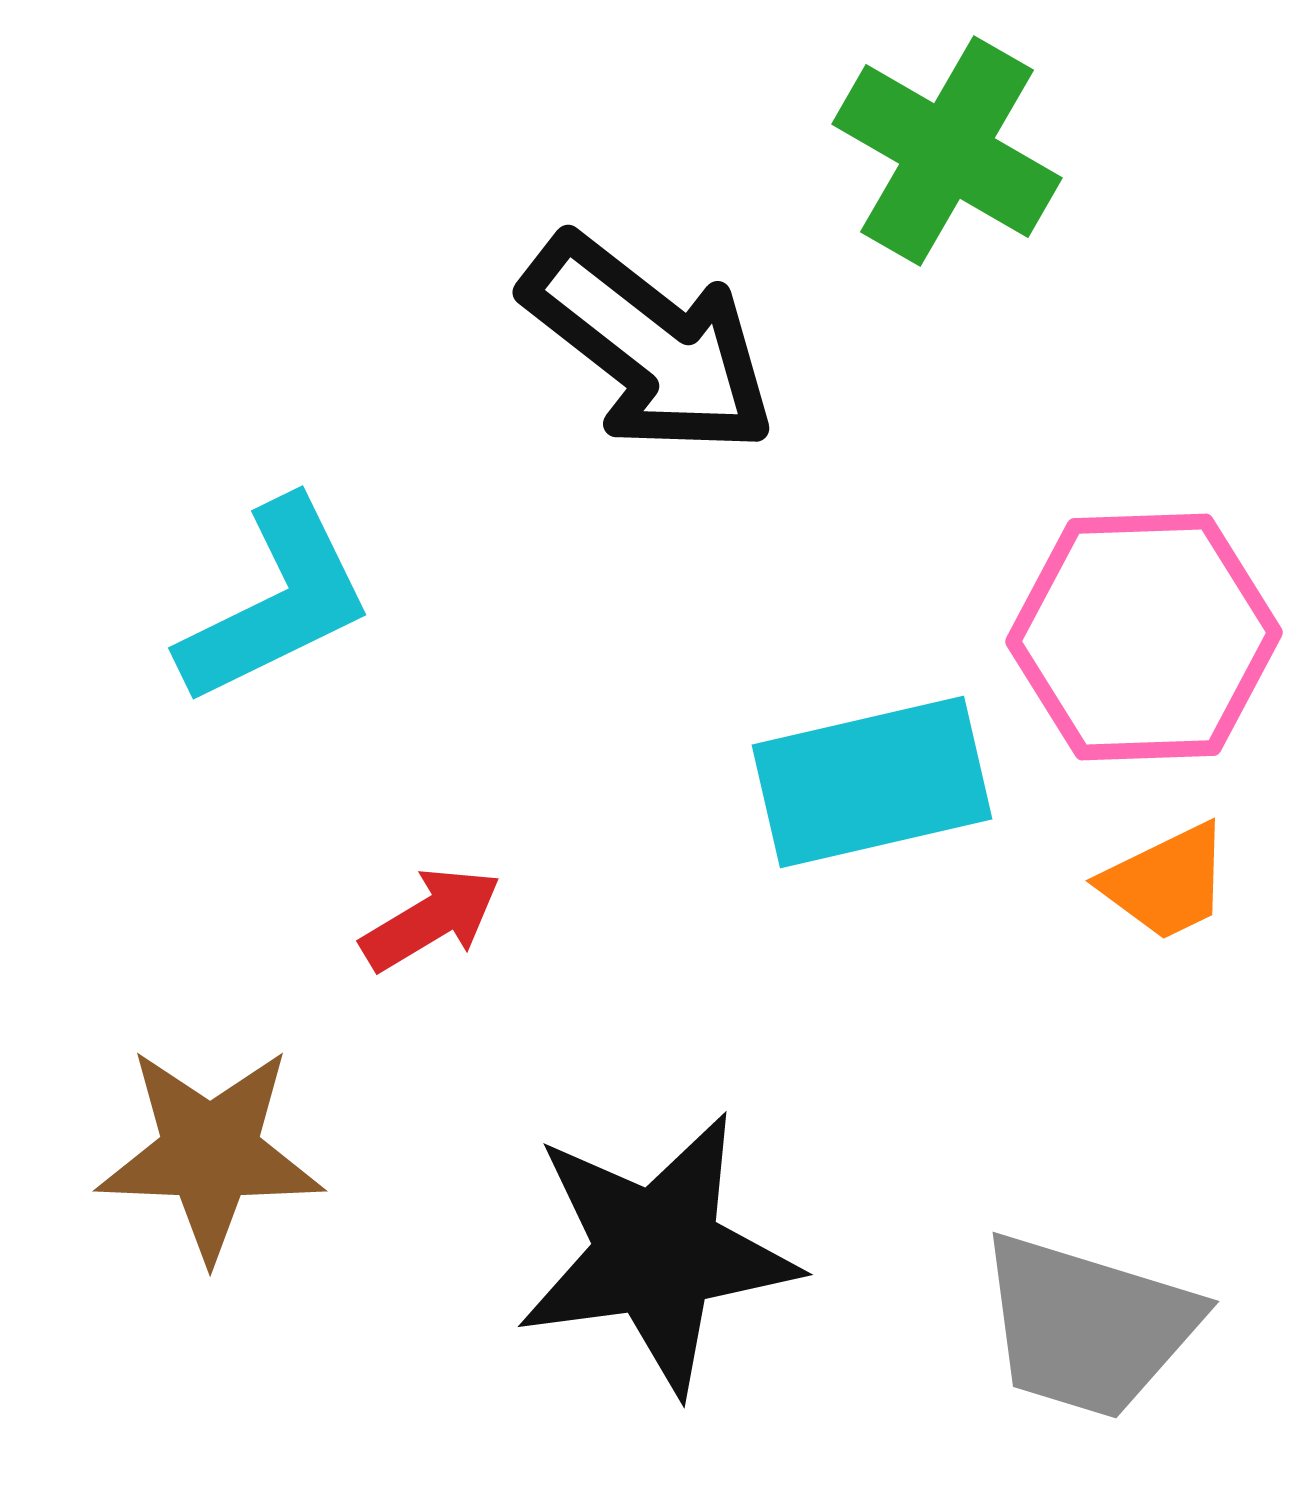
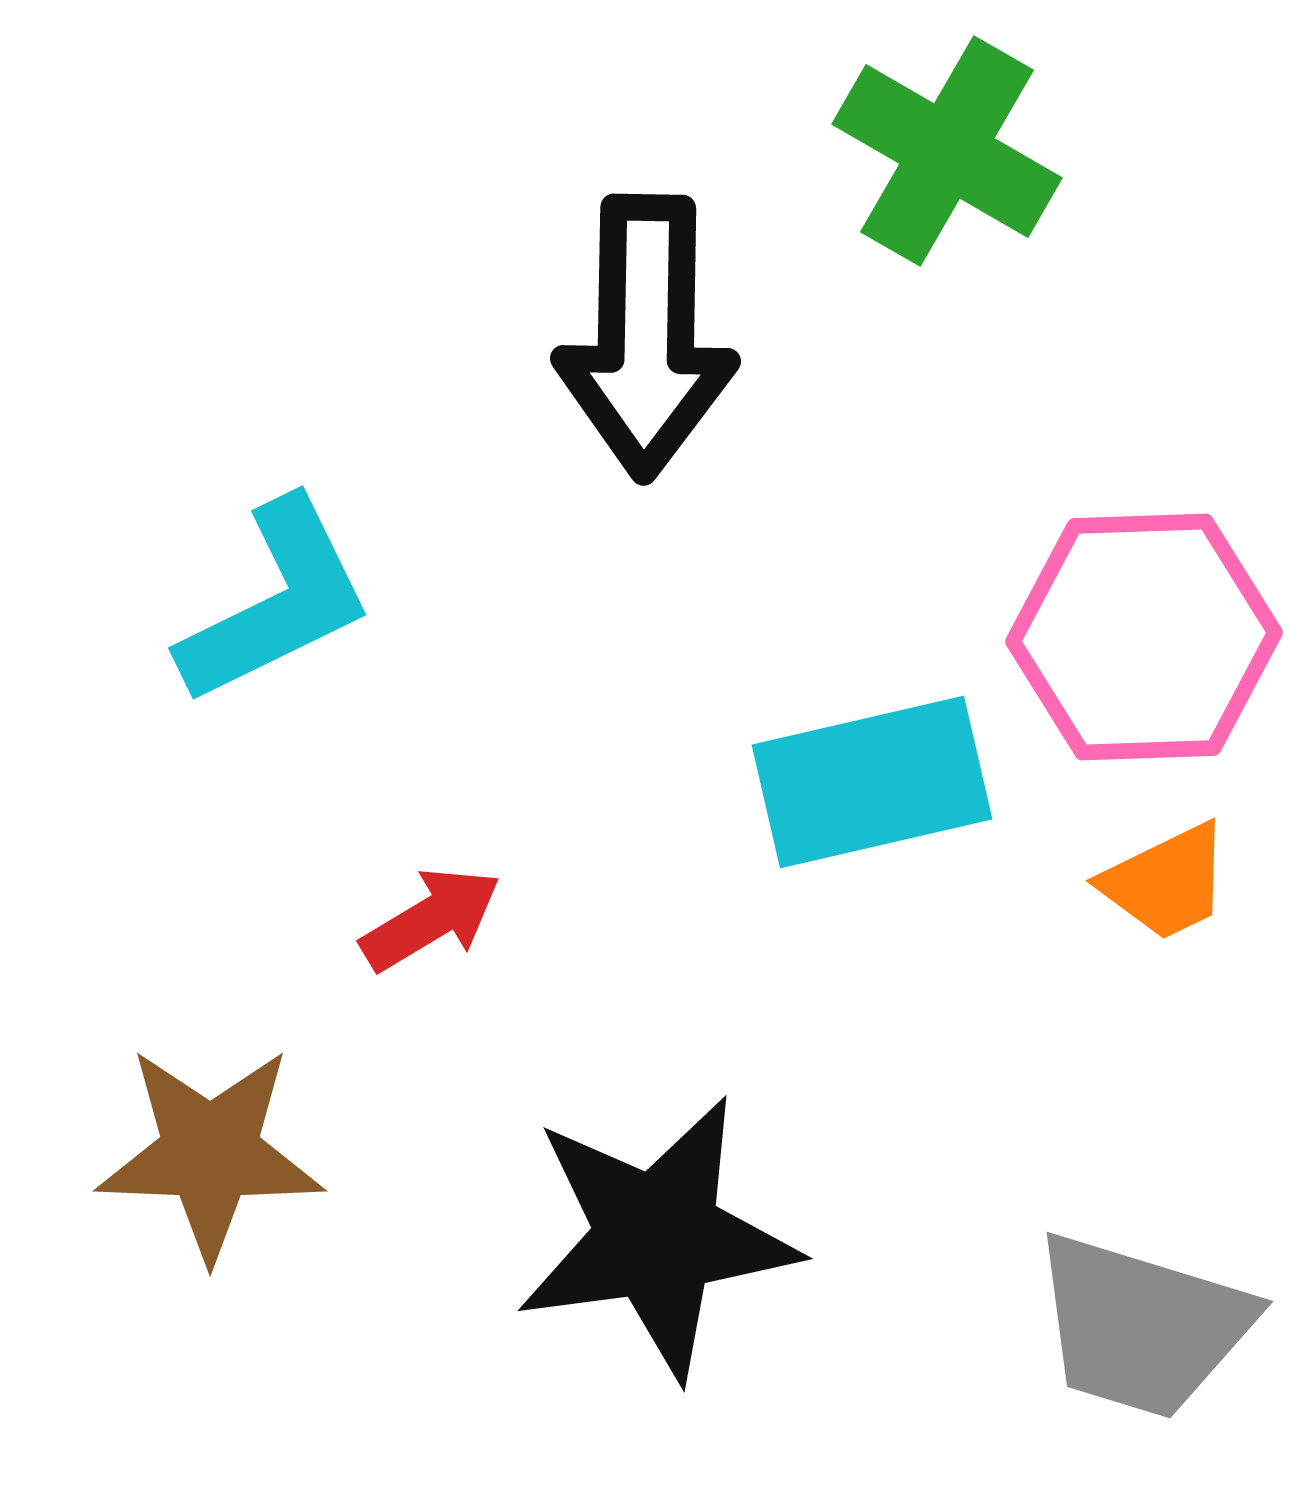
black arrow: moved 3 px left, 8 px up; rotated 53 degrees clockwise
black star: moved 16 px up
gray trapezoid: moved 54 px right
